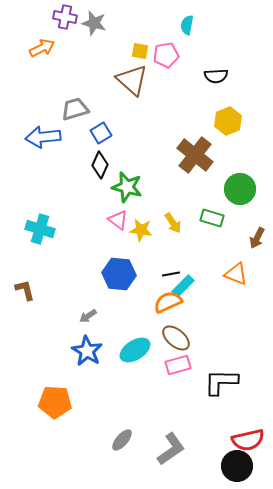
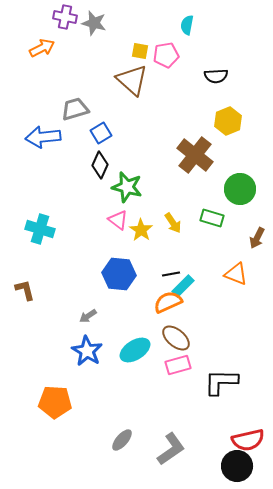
yellow star: rotated 25 degrees clockwise
